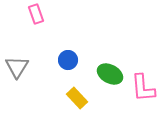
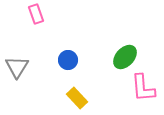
green ellipse: moved 15 px right, 17 px up; rotated 75 degrees counterclockwise
